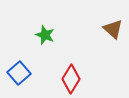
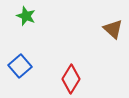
green star: moved 19 px left, 19 px up
blue square: moved 1 px right, 7 px up
